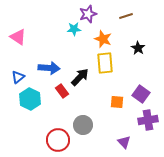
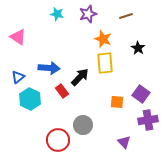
cyan star: moved 17 px left, 15 px up; rotated 16 degrees clockwise
